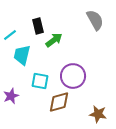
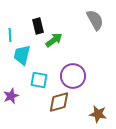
cyan line: rotated 56 degrees counterclockwise
cyan square: moved 1 px left, 1 px up
